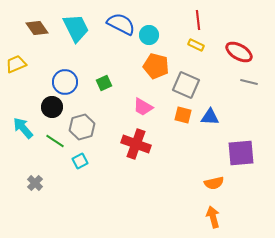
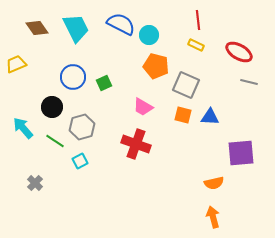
blue circle: moved 8 px right, 5 px up
